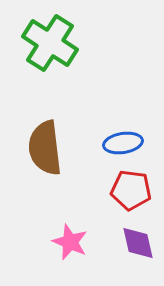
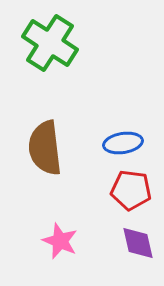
pink star: moved 10 px left, 1 px up
